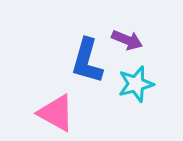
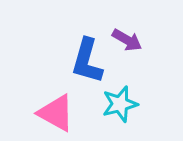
purple arrow: rotated 8 degrees clockwise
cyan star: moved 16 px left, 20 px down
